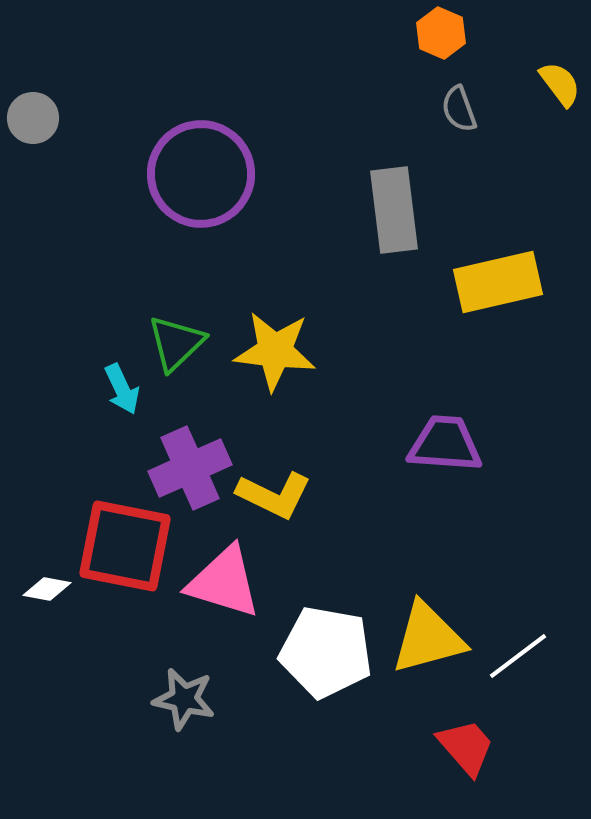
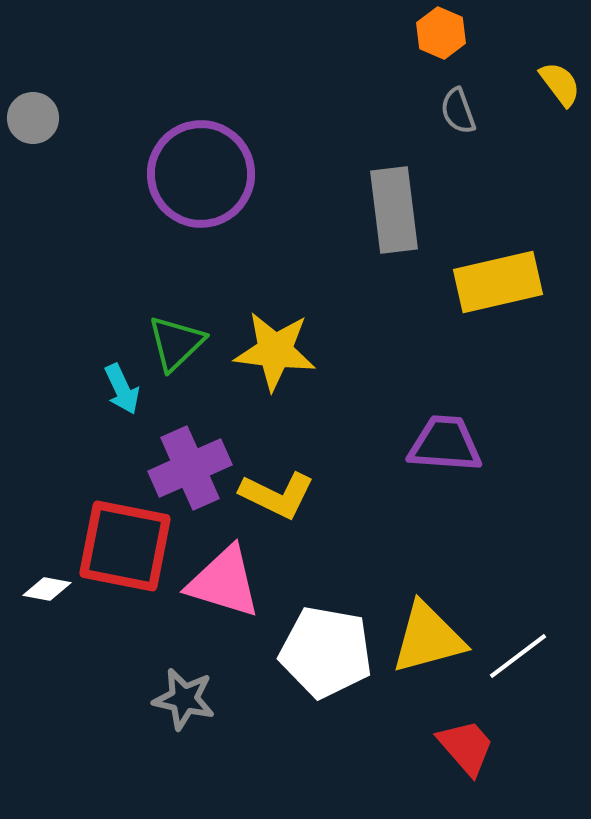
gray semicircle: moved 1 px left, 2 px down
yellow L-shape: moved 3 px right
